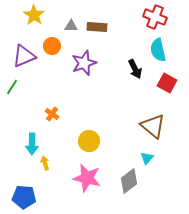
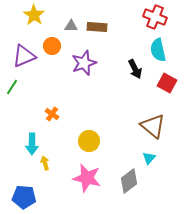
cyan triangle: moved 2 px right
